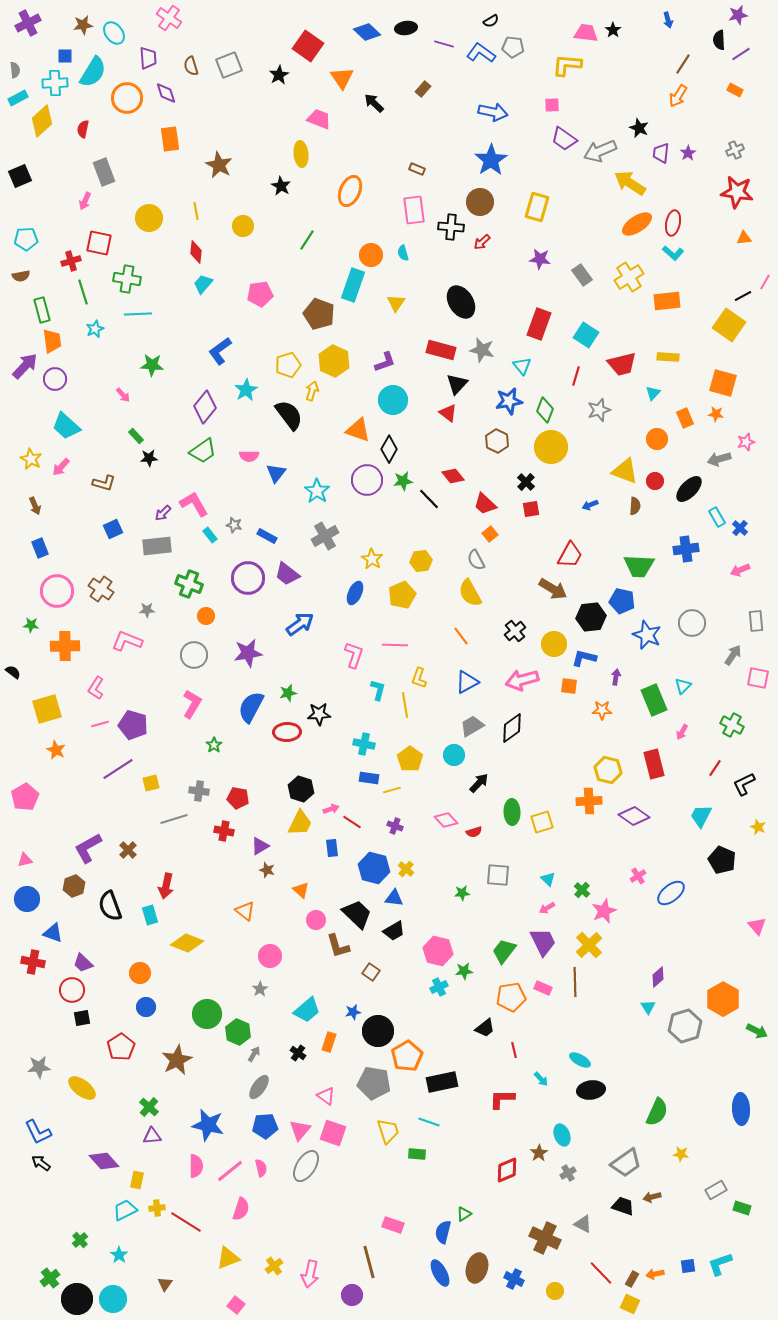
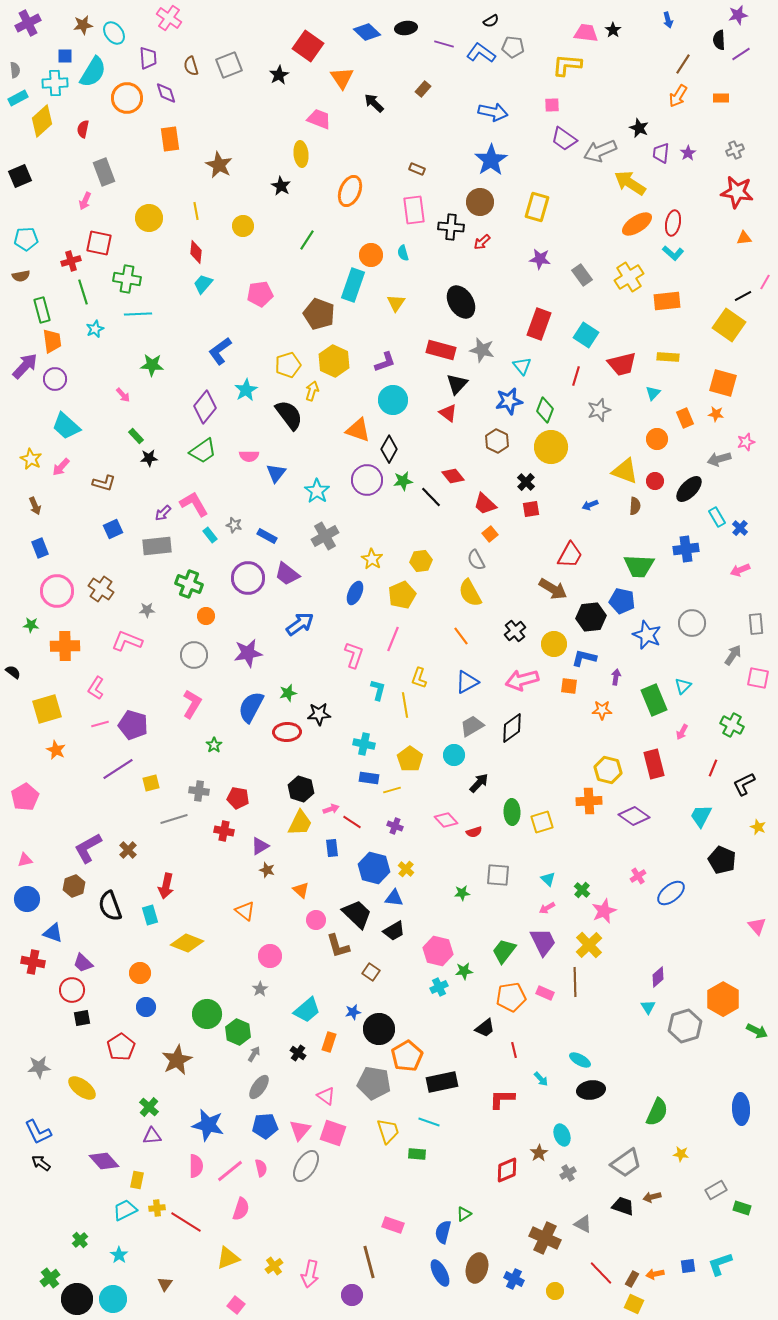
orange rectangle at (735, 90): moved 14 px left, 8 px down; rotated 28 degrees counterclockwise
black line at (429, 499): moved 2 px right, 2 px up
gray rectangle at (756, 621): moved 3 px down
pink line at (395, 645): moved 2 px left, 6 px up; rotated 70 degrees counterclockwise
red line at (715, 768): moved 2 px left; rotated 12 degrees counterclockwise
pink rectangle at (543, 988): moved 2 px right, 5 px down
black circle at (378, 1031): moved 1 px right, 2 px up
yellow square at (630, 1304): moved 4 px right
